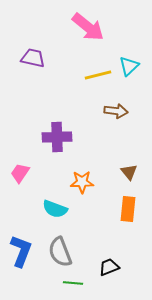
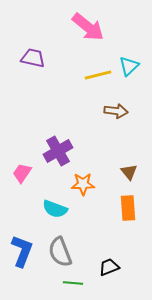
purple cross: moved 1 px right, 14 px down; rotated 28 degrees counterclockwise
pink trapezoid: moved 2 px right
orange star: moved 1 px right, 2 px down
orange rectangle: moved 1 px up; rotated 10 degrees counterclockwise
blue L-shape: moved 1 px right
